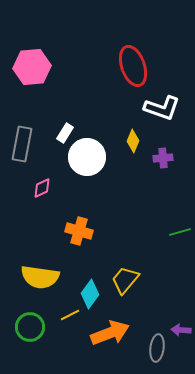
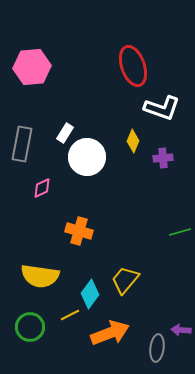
yellow semicircle: moved 1 px up
